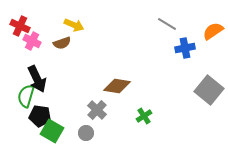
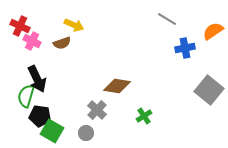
gray line: moved 5 px up
